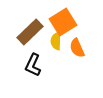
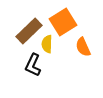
brown rectangle: moved 1 px left, 1 px up
yellow semicircle: moved 9 px left, 3 px down
orange semicircle: moved 6 px right, 1 px up
